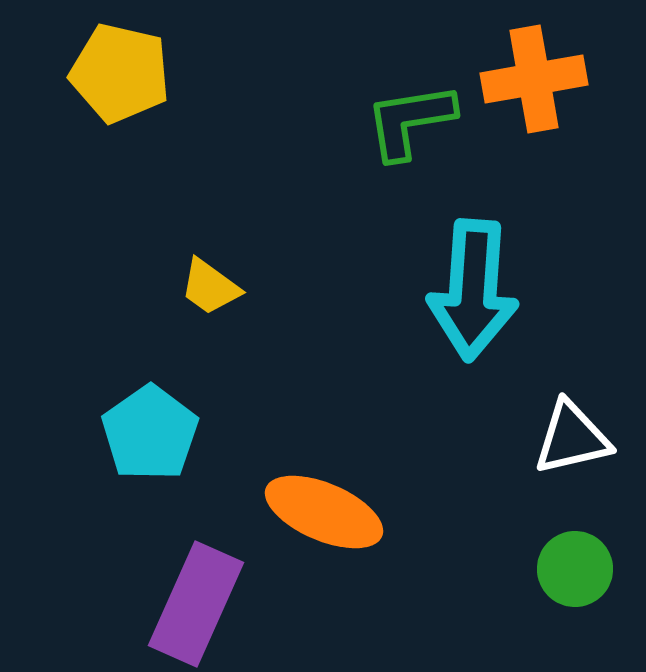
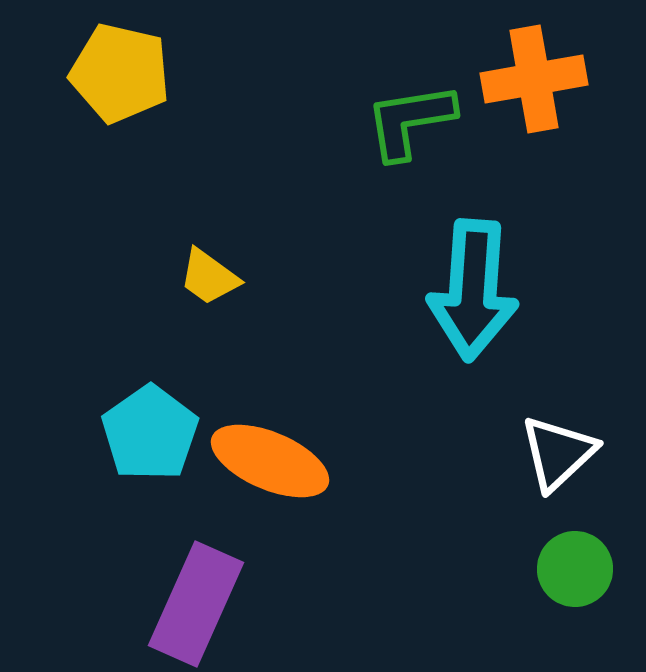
yellow trapezoid: moved 1 px left, 10 px up
white triangle: moved 14 px left, 15 px down; rotated 30 degrees counterclockwise
orange ellipse: moved 54 px left, 51 px up
